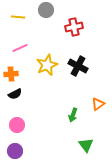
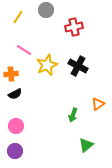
yellow line: rotated 64 degrees counterclockwise
pink line: moved 4 px right, 2 px down; rotated 56 degrees clockwise
pink circle: moved 1 px left, 1 px down
green triangle: rotated 28 degrees clockwise
